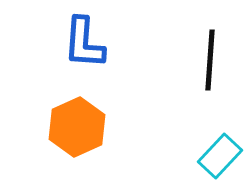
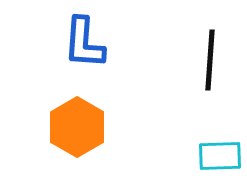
orange hexagon: rotated 6 degrees counterclockwise
cyan rectangle: rotated 45 degrees clockwise
